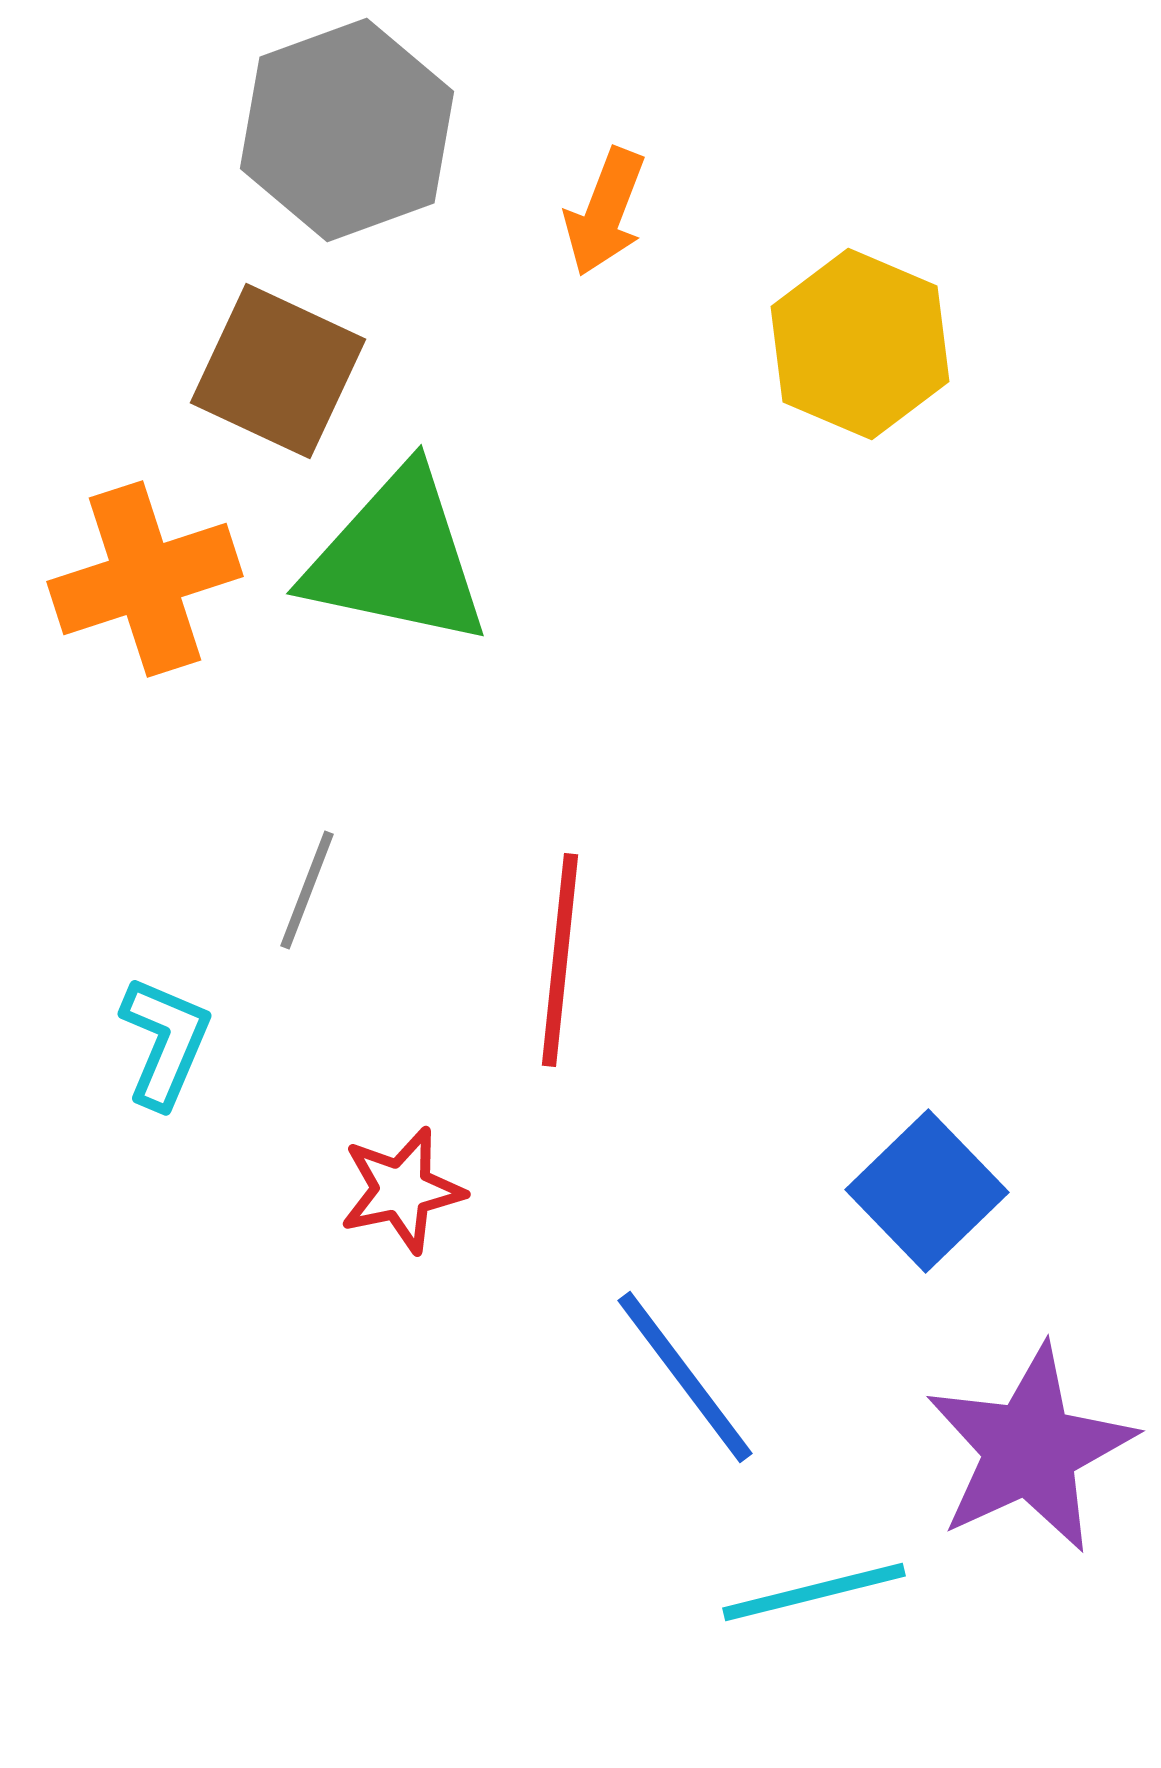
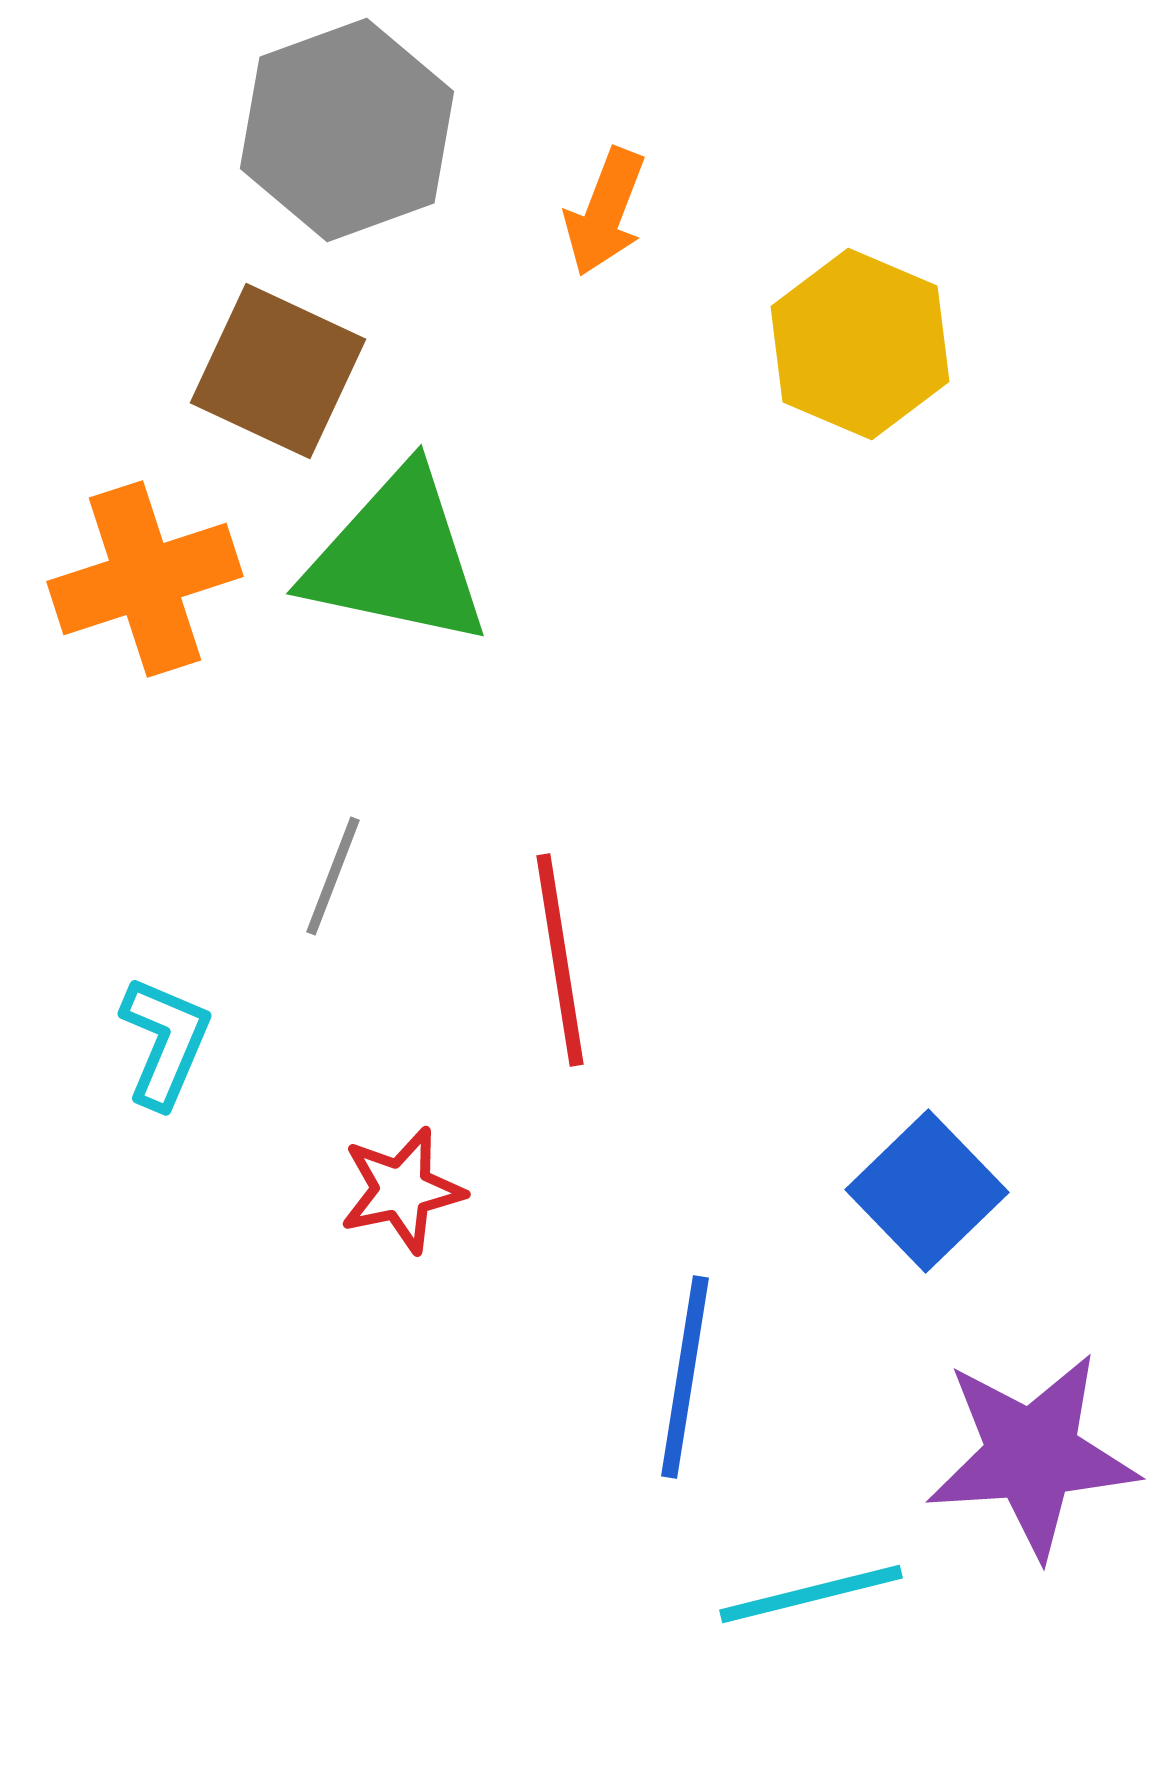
gray line: moved 26 px right, 14 px up
red line: rotated 15 degrees counterclockwise
blue line: rotated 46 degrees clockwise
purple star: moved 2 px right, 6 px down; rotated 21 degrees clockwise
cyan line: moved 3 px left, 2 px down
